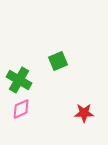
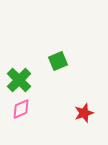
green cross: rotated 15 degrees clockwise
red star: rotated 18 degrees counterclockwise
